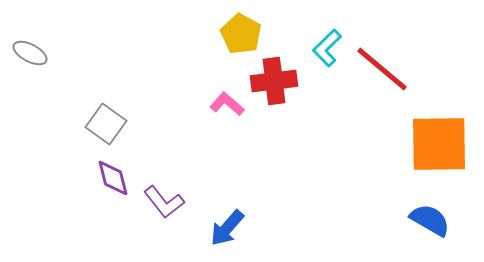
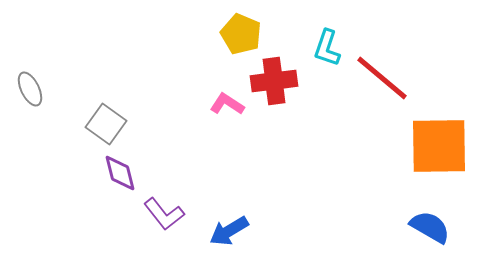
yellow pentagon: rotated 6 degrees counterclockwise
cyan L-shape: rotated 27 degrees counterclockwise
gray ellipse: moved 36 px down; rotated 36 degrees clockwise
red line: moved 9 px down
pink L-shape: rotated 8 degrees counterclockwise
orange square: moved 2 px down
purple diamond: moved 7 px right, 5 px up
purple L-shape: moved 12 px down
blue semicircle: moved 7 px down
blue arrow: moved 2 px right, 3 px down; rotated 18 degrees clockwise
